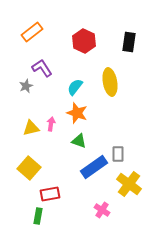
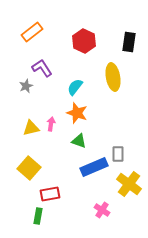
yellow ellipse: moved 3 px right, 5 px up
blue rectangle: rotated 12 degrees clockwise
